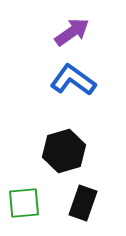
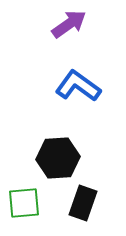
purple arrow: moved 3 px left, 8 px up
blue L-shape: moved 5 px right, 6 px down
black hexagon: moved 6 px left, 7 px down; rotated 12 degrees clockwise
